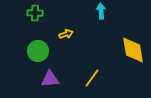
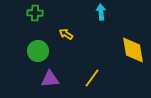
cyan arrow: moved 1 px down
yellow arrow: rotated 128 degrees counterclockwise
